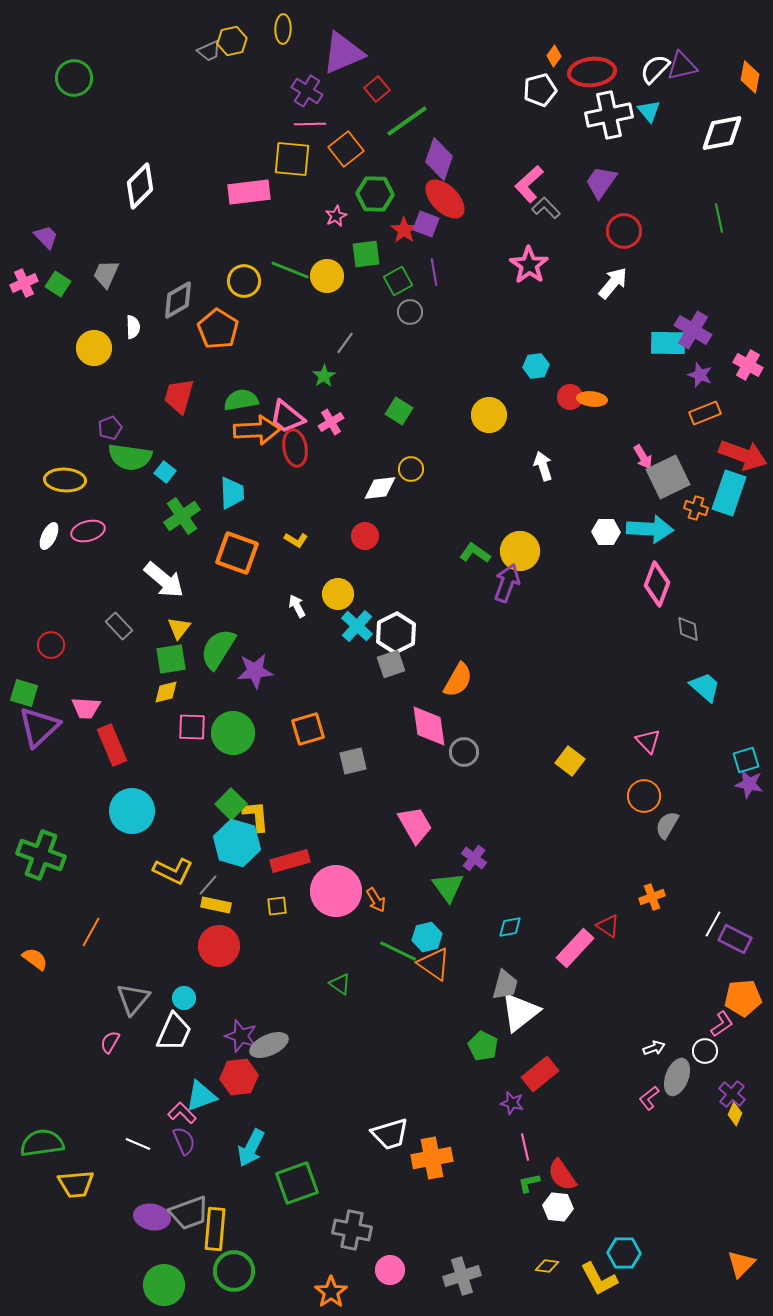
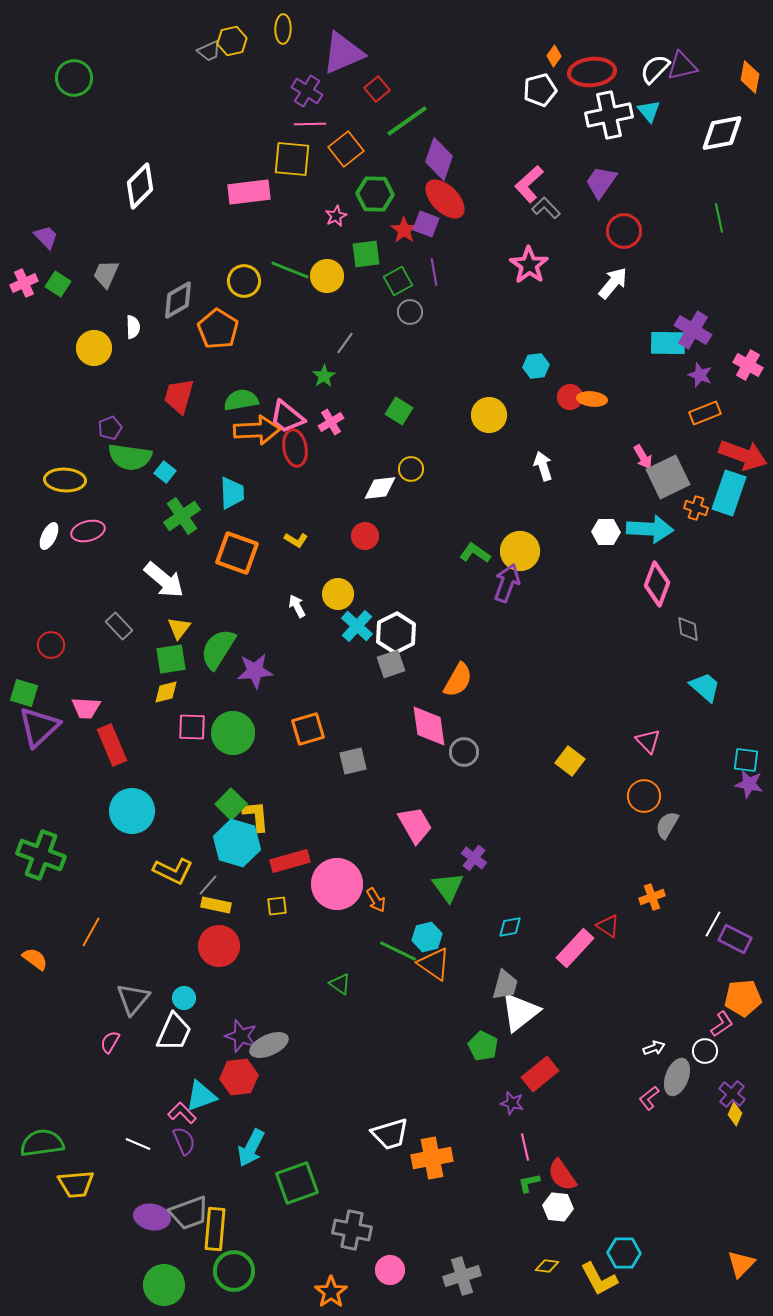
cyan square at (746, 760): rotated 24 degrees clockwise
pink circle at (336, 891): moved 1 px right, 7 px up
